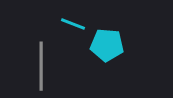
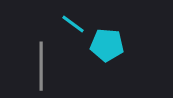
cyan line: rotated 15 degrees clockwise
